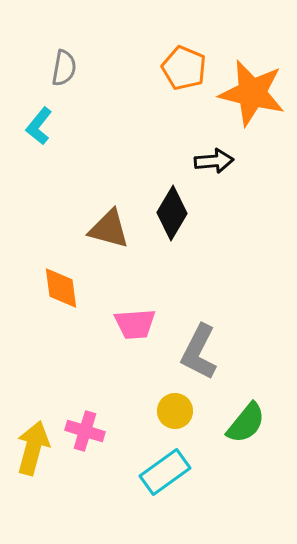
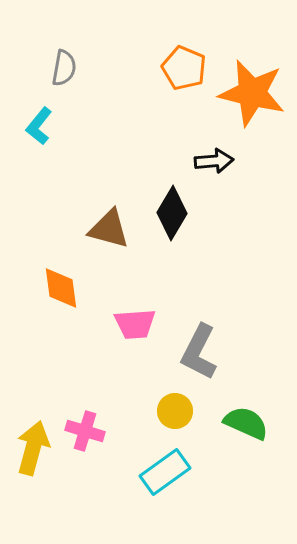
green semicircle: rotated 105 degrees counterclockwise
